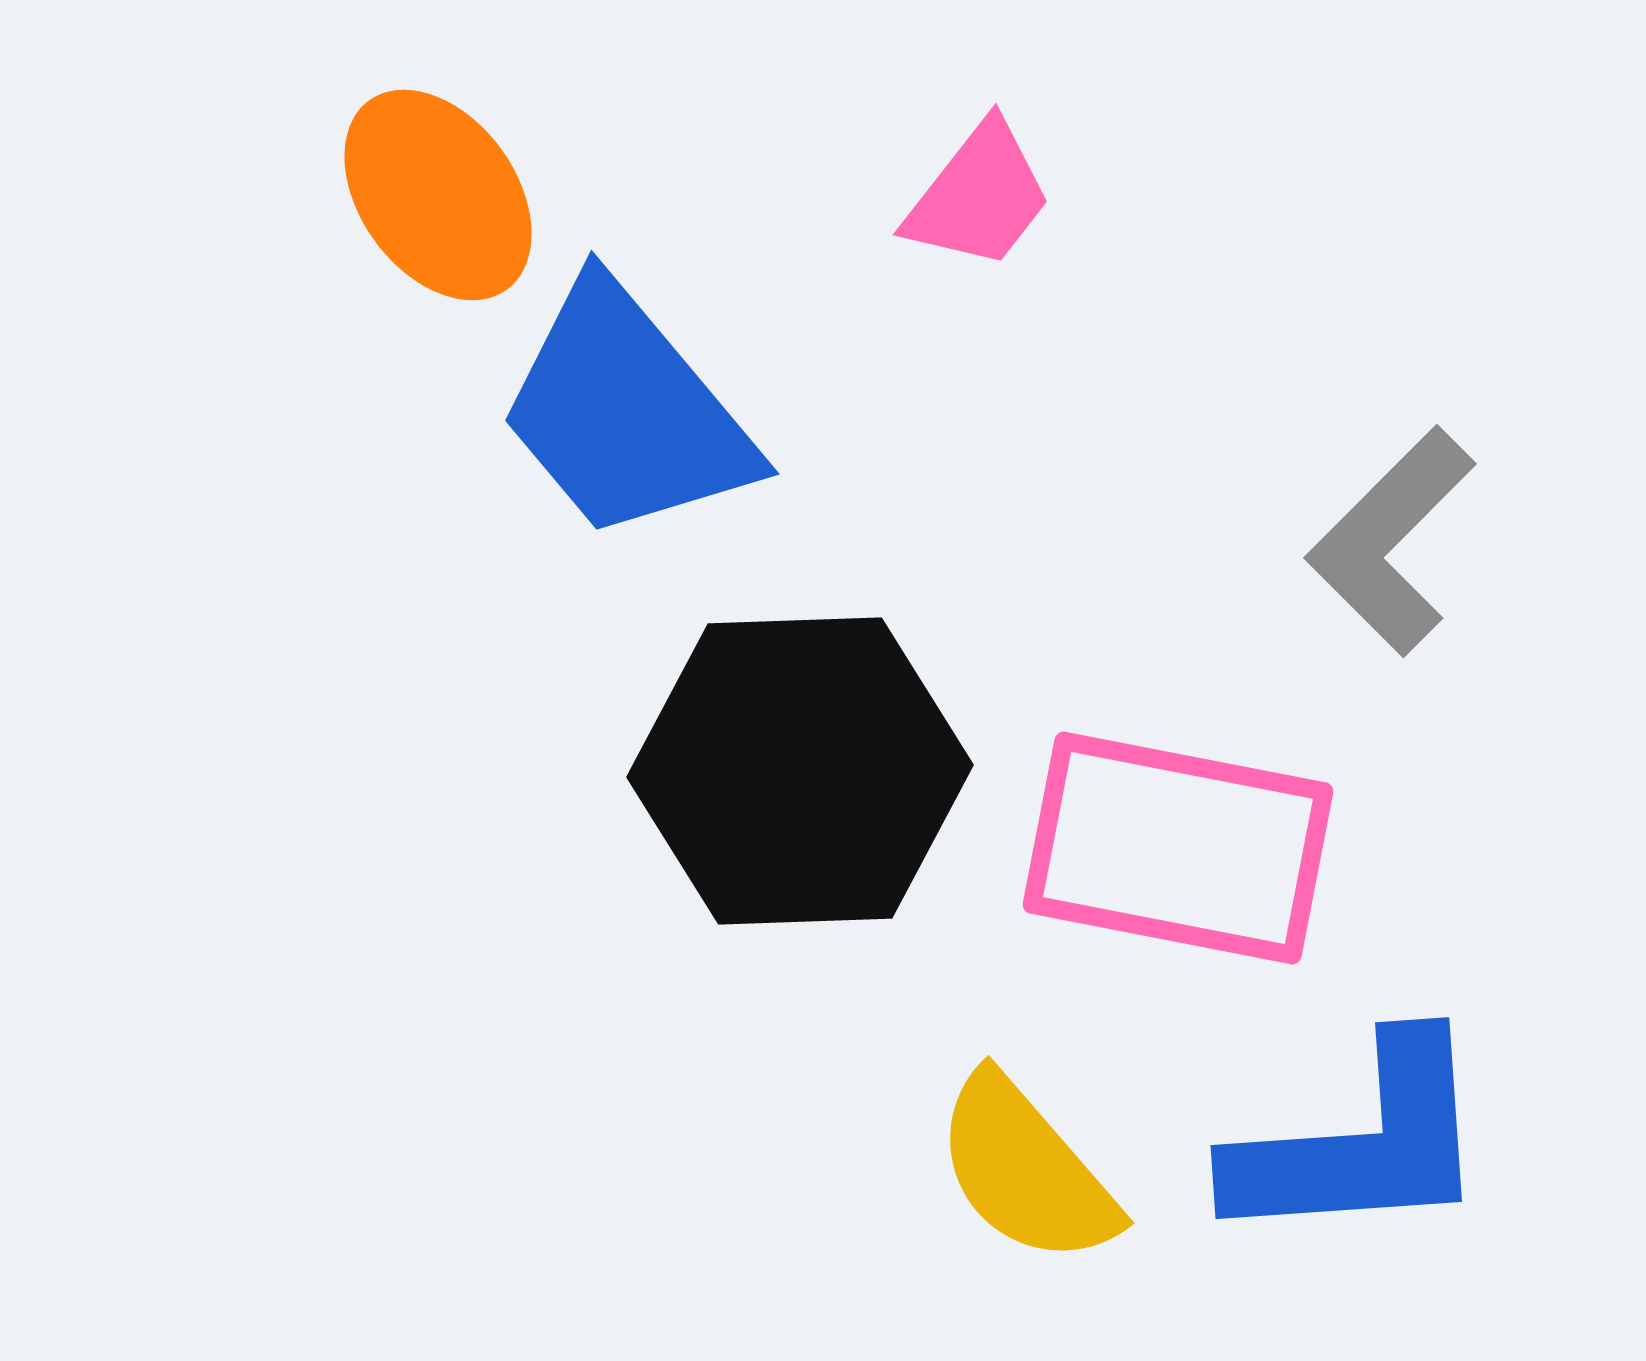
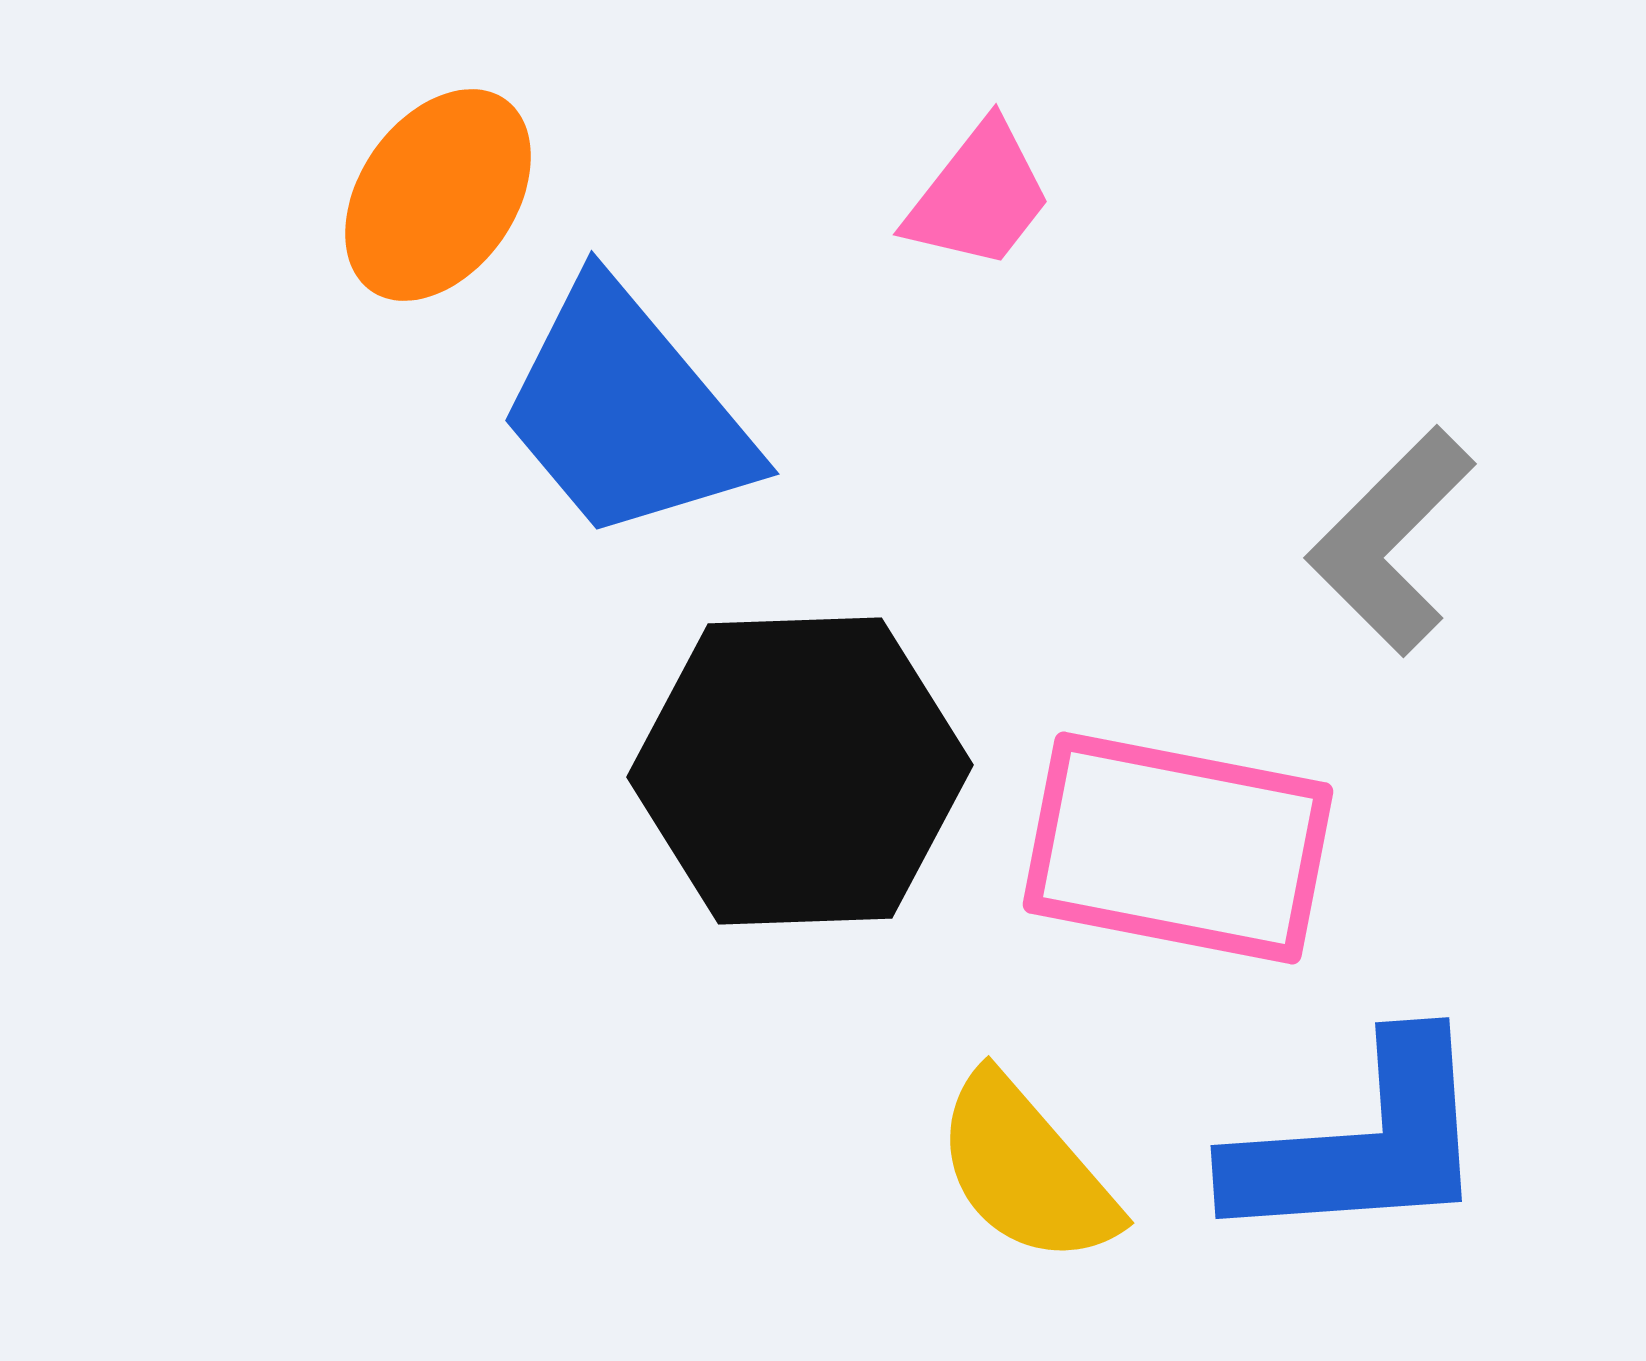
orange ellipse: rotated 71 degrees clockwise
